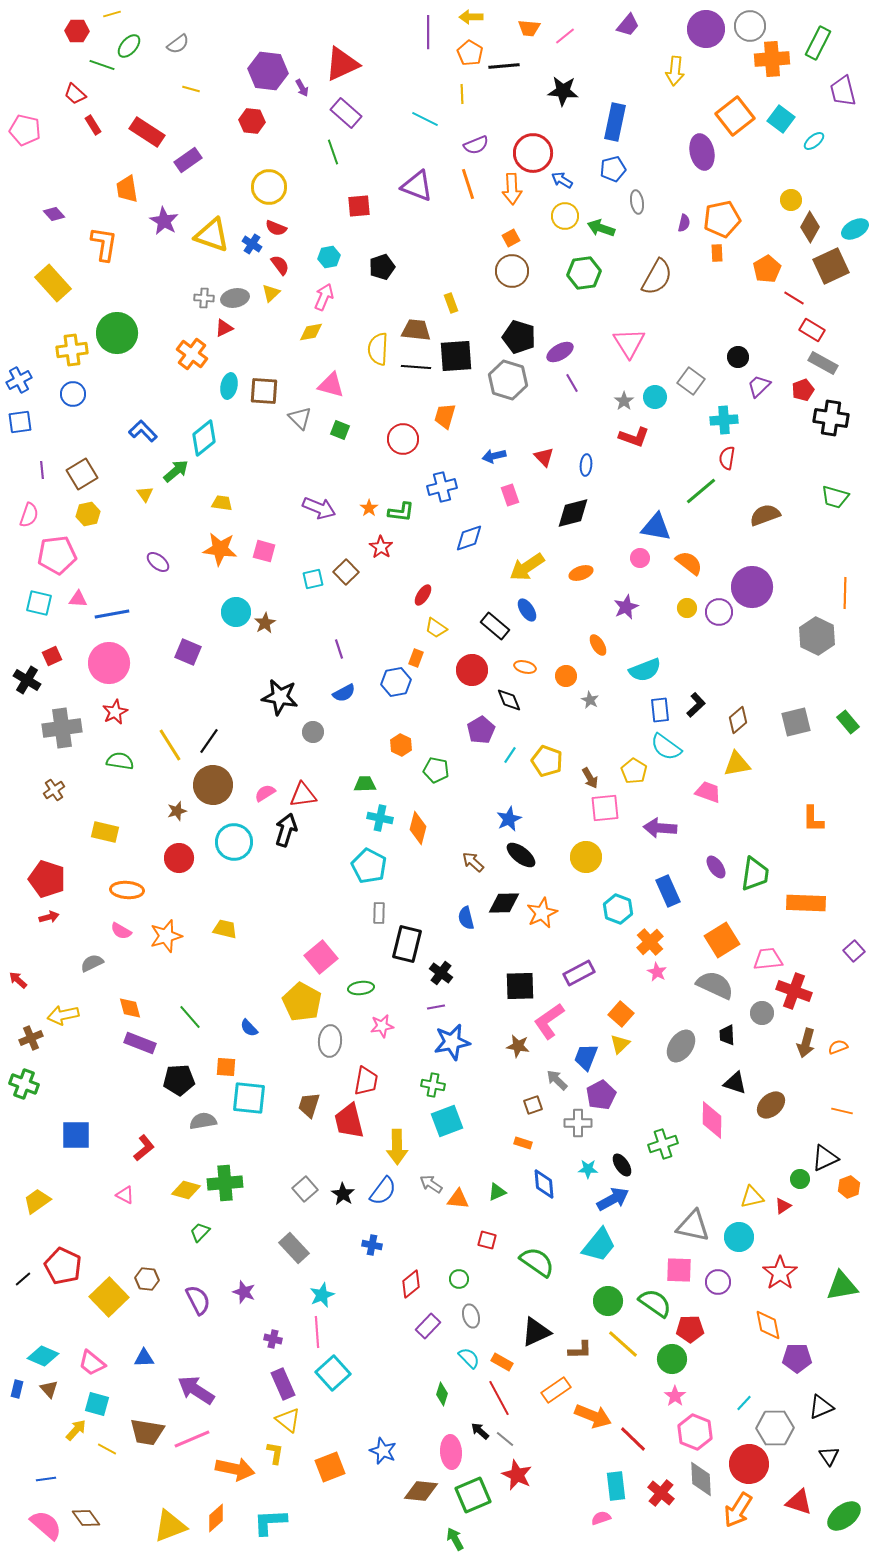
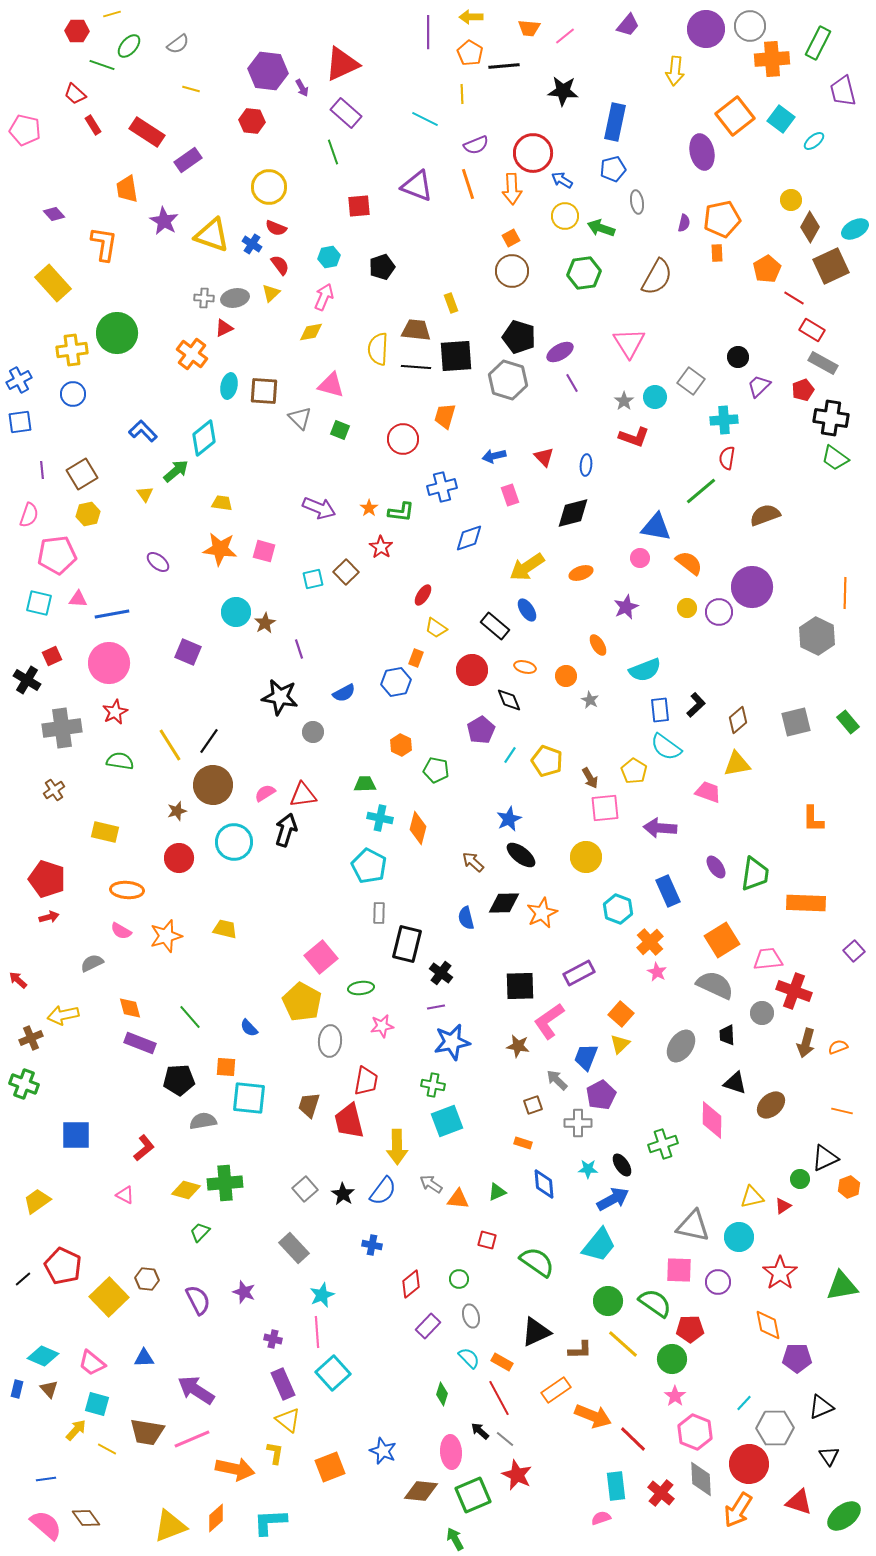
green trapezoid at (835, 497): moved 39 px up; rotated 20 degrees clockwise
purple line at (339, 649): moved 40 px left
